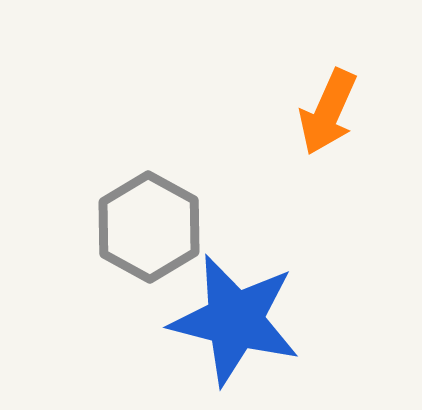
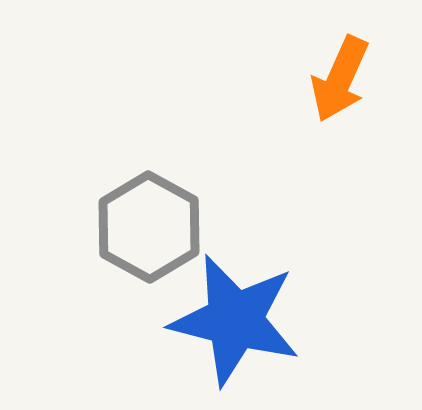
orange arrow: moved 12 px right, 33 px up
